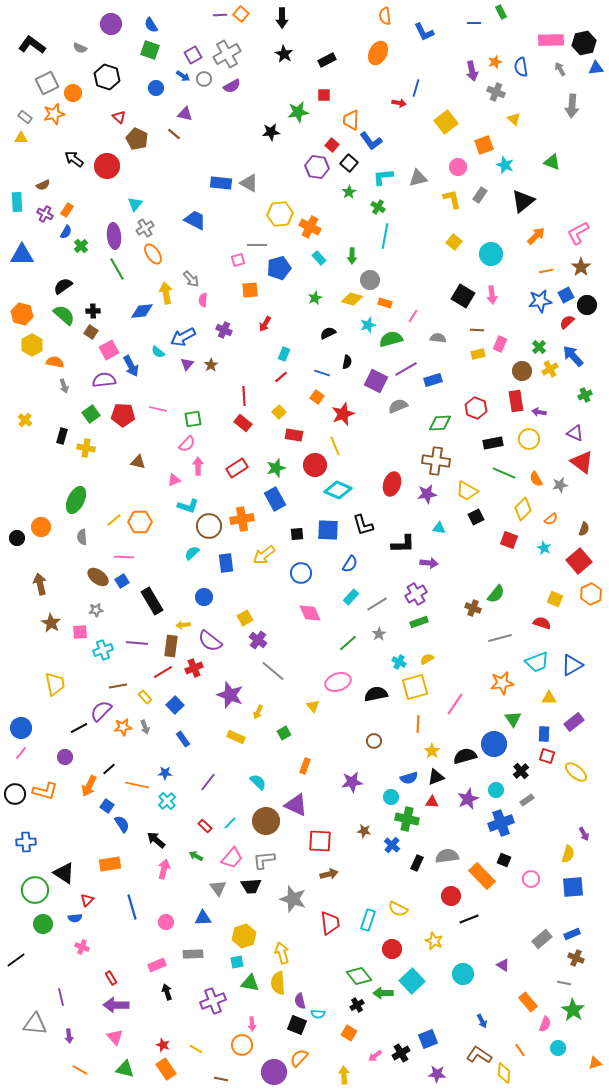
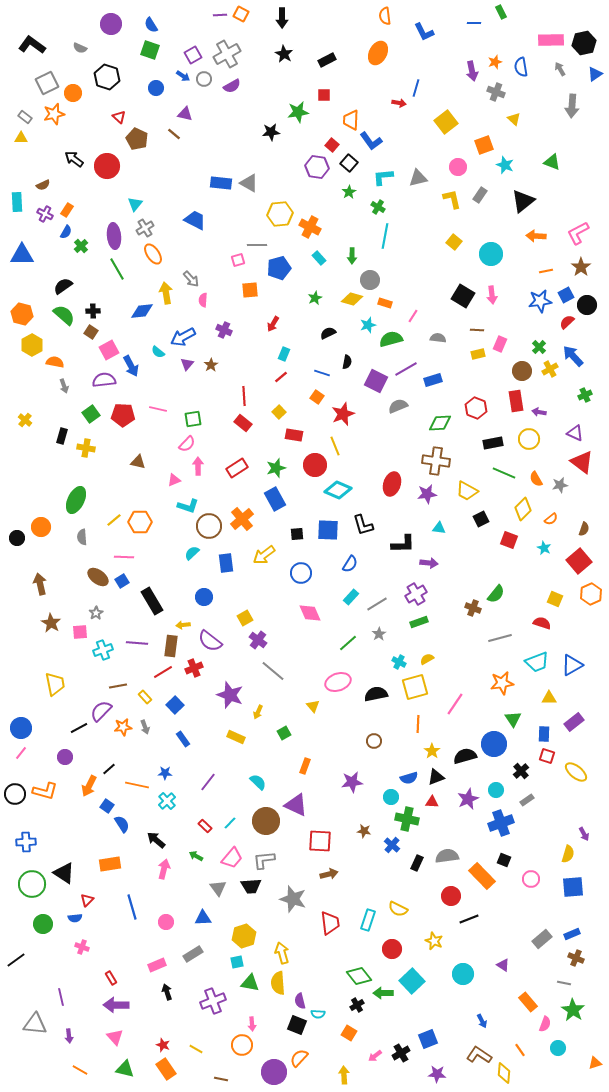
orange square at (241, 14): rotated 14 degrees counterclockwise
blue triangle at (596, 68): moved 1 px left, 6 px down; rotated 28 degrees counterclockwise
orange arrow at (536, 236): rotated 132 degrees counterclockwise
red arrow at (265, 324): moved 8 px right
black square at (476, 517): moved 5 px right, 2 px down
orange cross at (242, 519): rotated 30 degrees counterclockwise
gray star at (96, 610): moved 3 px down; rotated 24 degrees counterclockwise
green circle at (35, 890): moved 3 px left, 6 px up
gray rectangle at (193, 954): rotated 30 degrees counterclockwise
